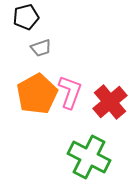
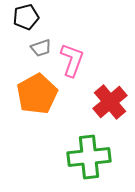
pink L-shape: moved 2 px right, 32 px up
green cross: rotated 33 degrees counterclockwise
